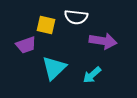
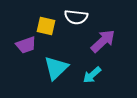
yellow square: moved 1 px down
purple arrow: rotated 52 degrees counterclockwise
cyan triangle: moved 2 px right
